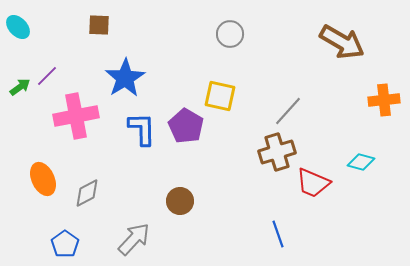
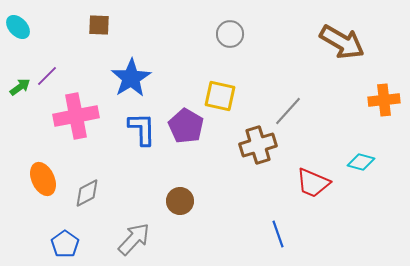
blue star: moved 6 px right
brown cross: moved 19 px left, 7 px up
